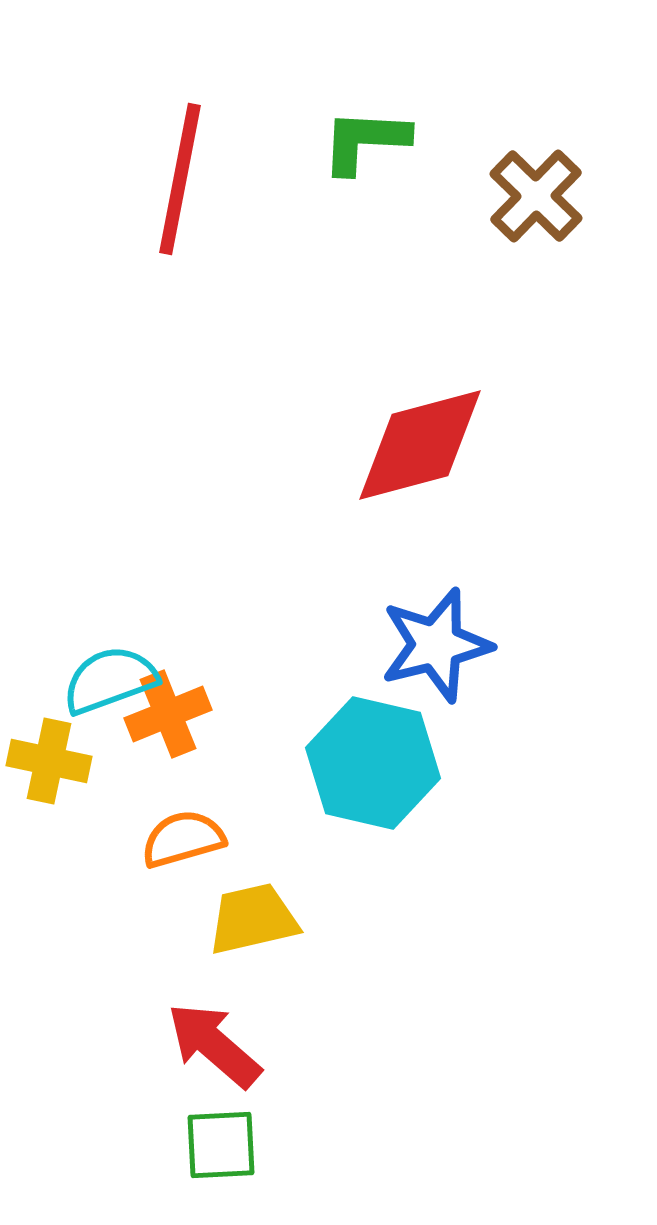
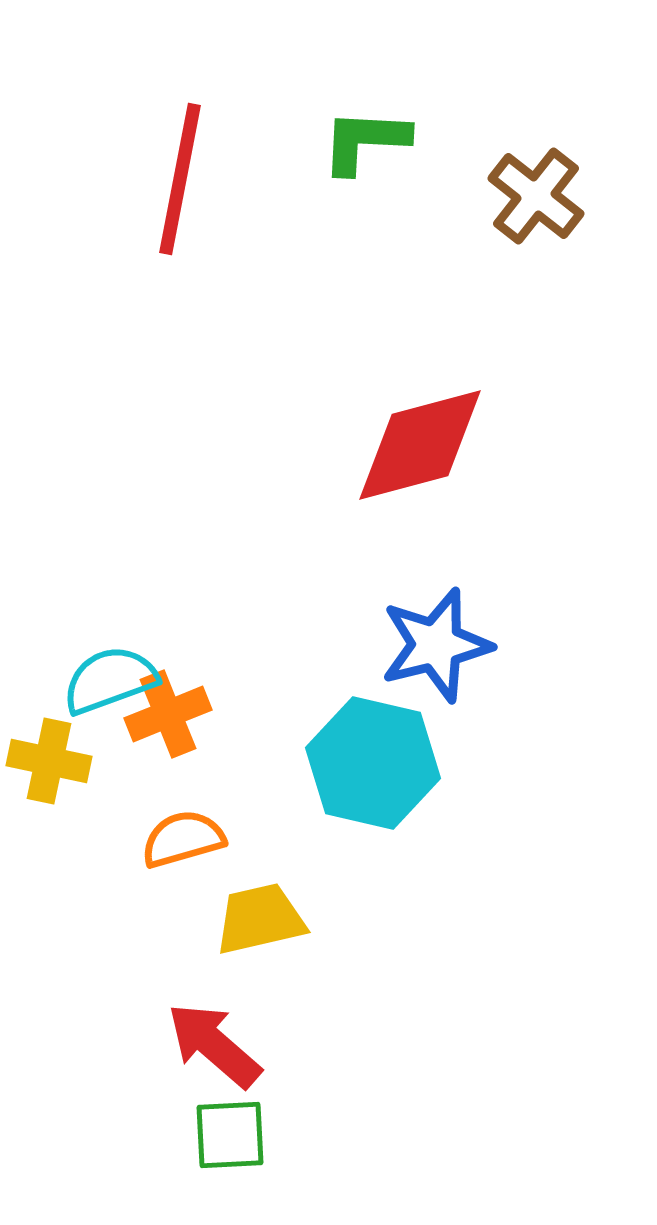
brown cross: rotated 6 degrees counterclockwise
yellow trapezoid: moved 7 px right
green square: moved 9 px right, 10 px up
